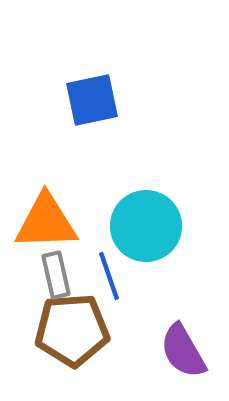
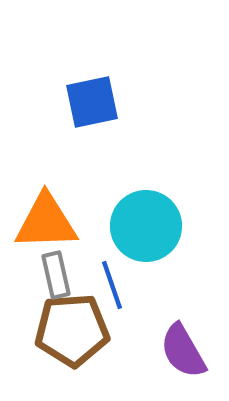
blue square: moved 2 px down
blue line: moved 3 px right, 9 px down
